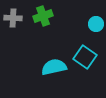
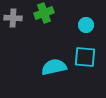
green cross: moved 1 px right, 3 px up
cyan circle: moved 10 px left, 1 px down
cyan square: rotated 30 degrees counterclockwise
